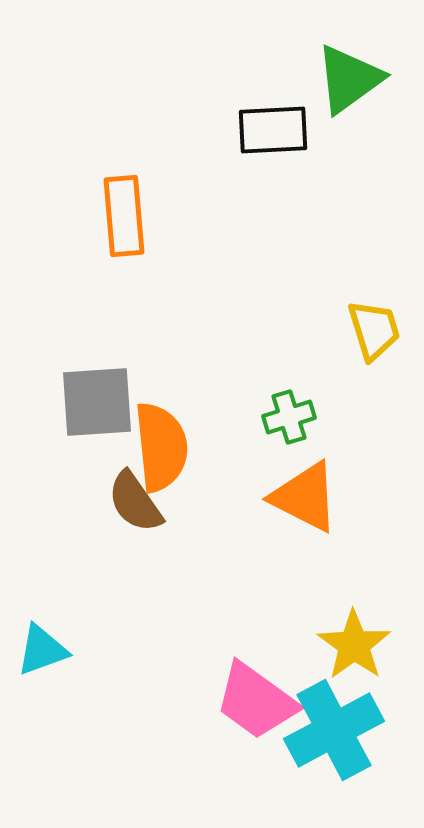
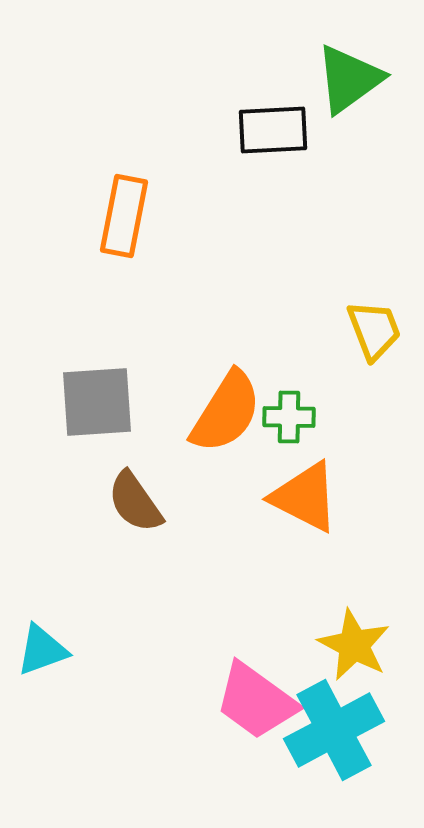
orange rectangle: rotated 16 degrees clockwise
yellow trapezoid: rotated 4 degrees counterclockwise
green cross: rotated 18 degrees clockwise
orange semicircle: moved 65 px right, 35 px up; rotated 38 degrees clockwise
yellow star: rotated 8 degrees counterclockwise
